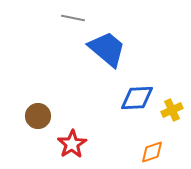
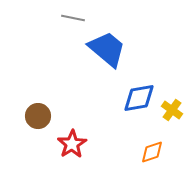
blue diamond: moved 2 px right; rotated 8 degrees counterclockwise
yellow cross: rotated 30 degrees counterclockwise
